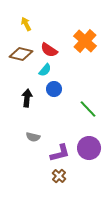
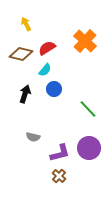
red semicircle: moved 2 px left, 2 px up; rotated 114 degrees clockwise
black arrow: moved 2 px left, 4 px up; rotated 12 degrees clockwise
